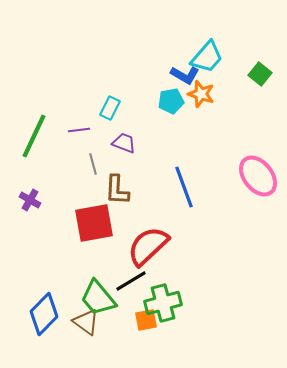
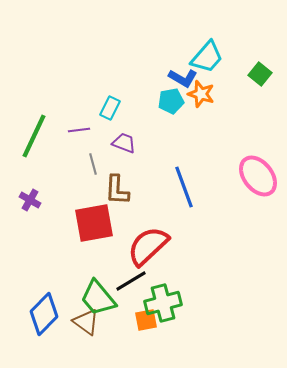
blue L-shape: moved 2 px left, 3 px down
